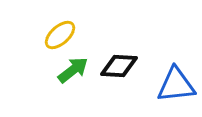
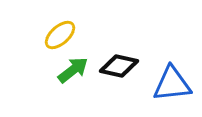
black diamond: rotated 9 degrees clockwise
blue triangle: moved 4 px left, 1 px up
